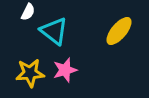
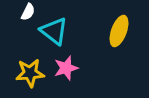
yellow ellipse: rotated 20 degrees counterclockwise
pink star: moved 1 px right, 2 px up
